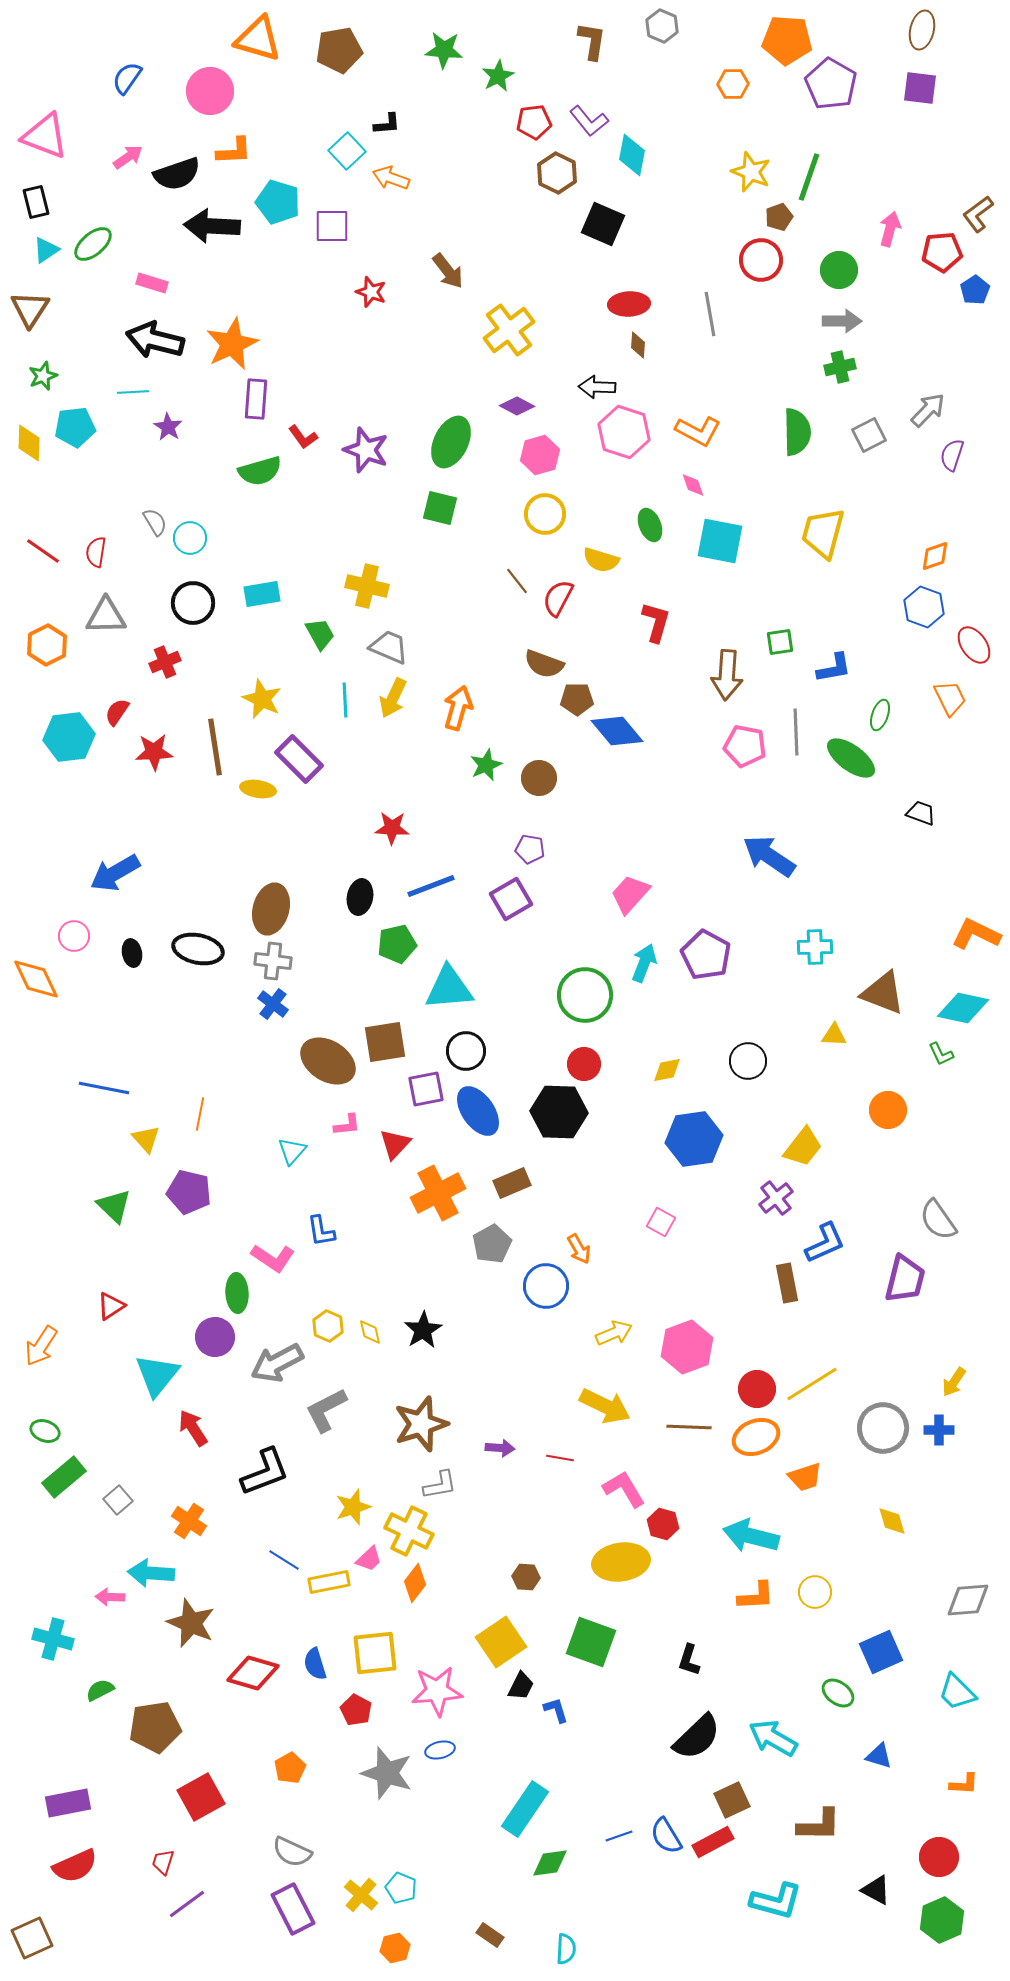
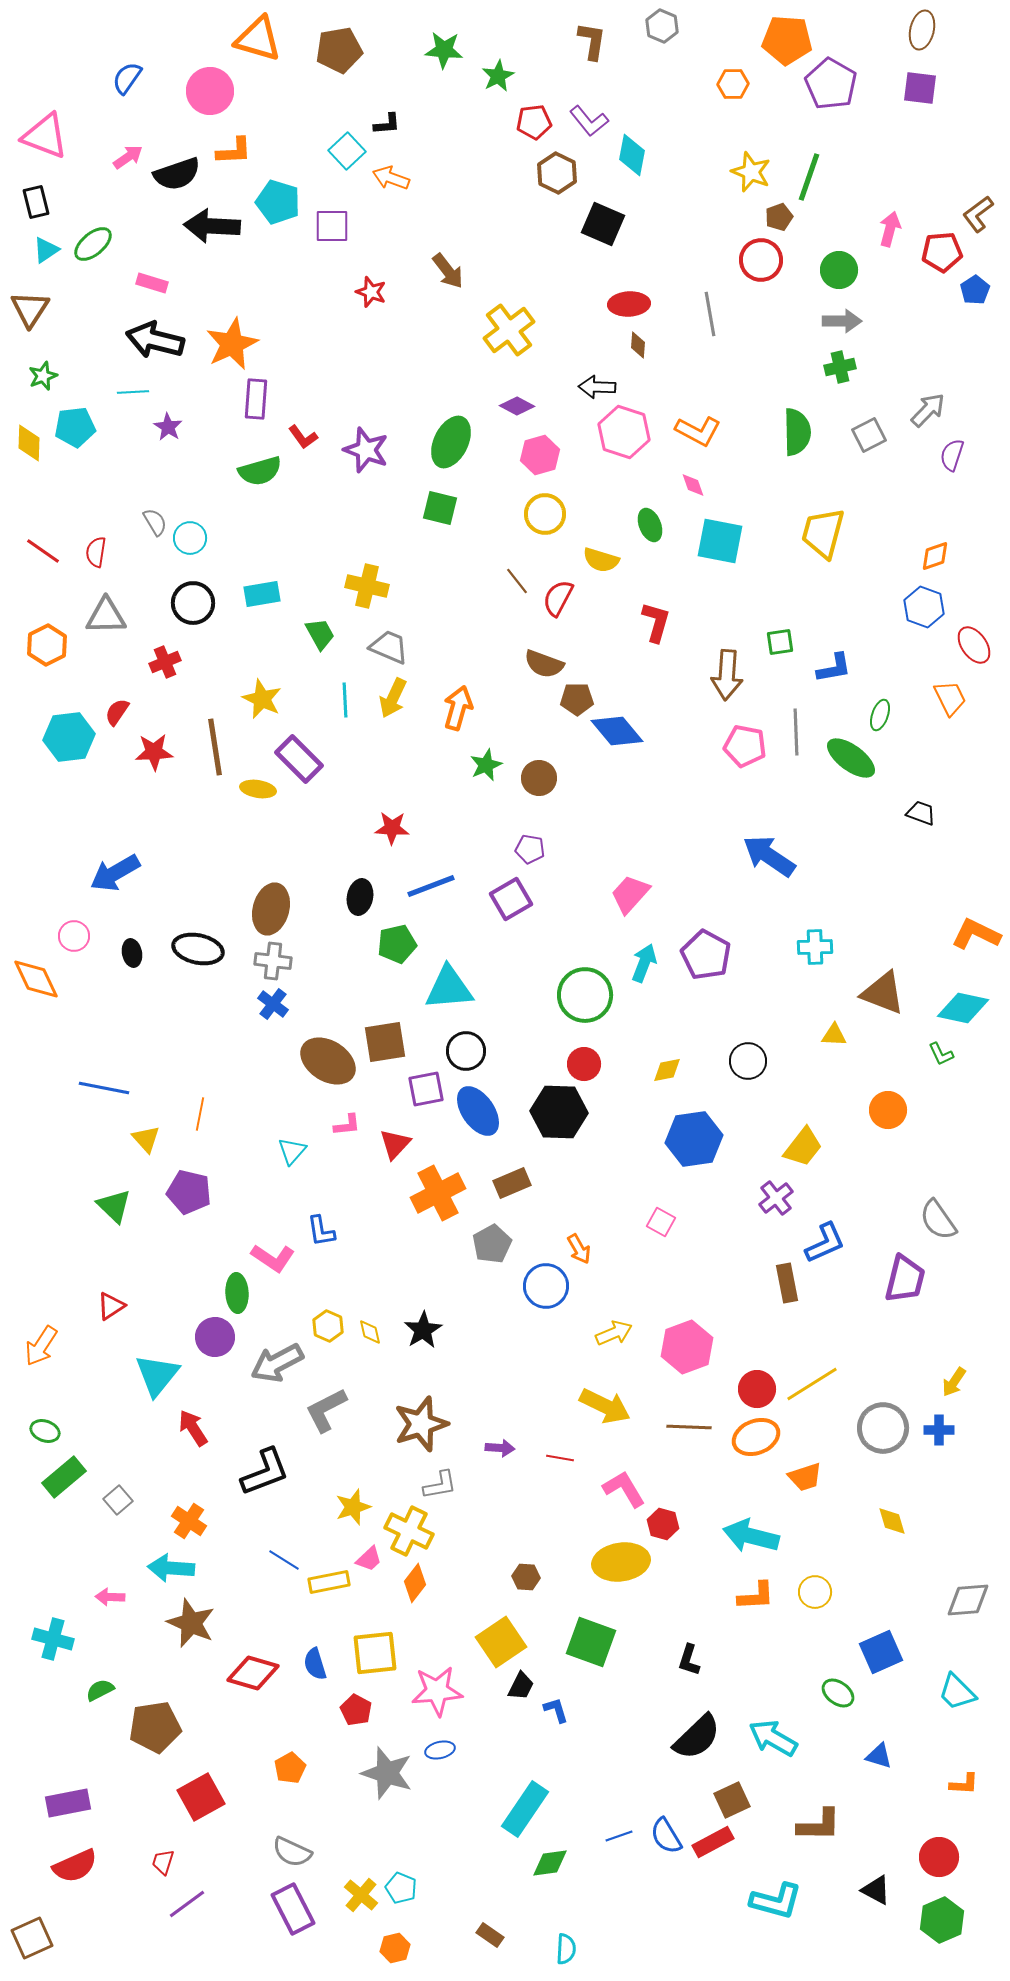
cyan arrow at (151, 1573): moved 20 px right, 5 px up
